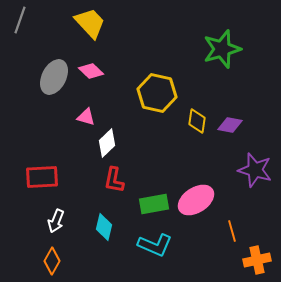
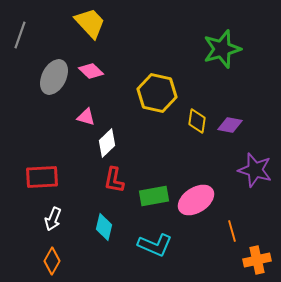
gray line: moved 15 px down
green rectangle: moved 8 px up
white arrow: moved 3 px left, 2 px up
